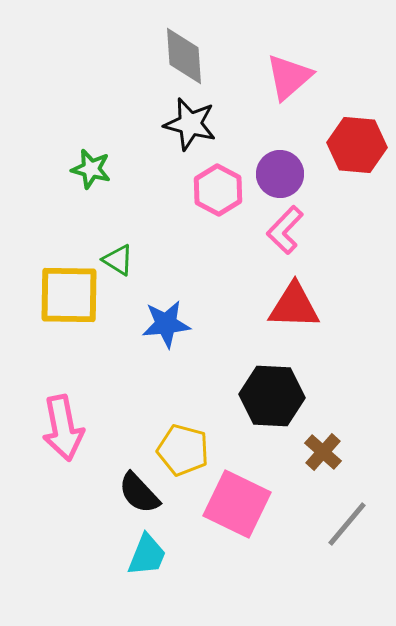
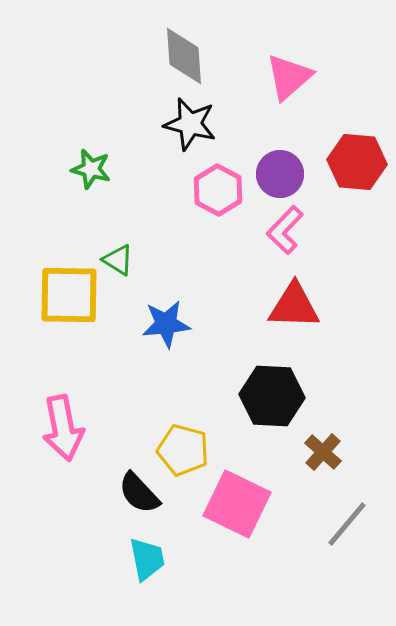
red hexagon: moved 17 px down
cyan trapezoid: moved 4 px down; rotated 33 degrees counterclockwise
